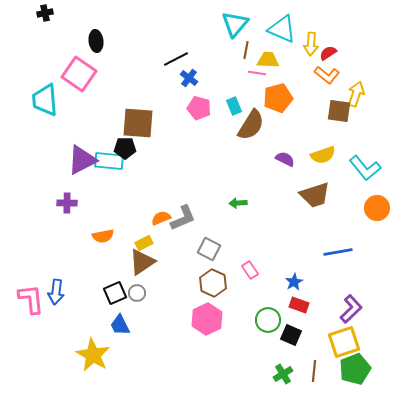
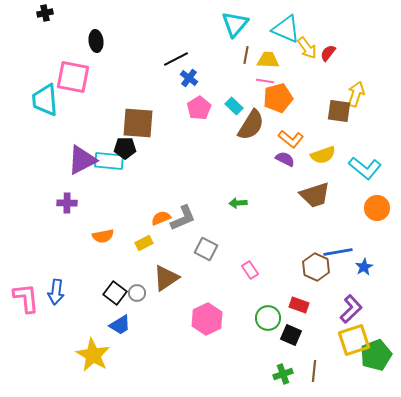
cyan triangle at (282, 29): moved 4 px right
yellow arrow at (311, 44): moved 4 px left, 4 px down; rotated 40 degrees counterclockwise
brown line at (246, 50): moved 5 px down
red semicircle at (328, 53): rotated 18 degrees counterclockwise
pink line at (257, 73): moved 8 px right, 8 px down
pink square at (79, 74): moved 6 px left, 3 px down; rotated 24 degrees counterclockwise
orange L-shape at (327, 75): moved 36 px left, 64 px down
cyan rectangle at (234, 106): rotated 24 degrees counterclockwise
pink pentagon at (199, 108): rotated 25 degrees clockwise
cyan L-shape at (365, 168): rotated 12 degrees counterclockwise
gray square at (209, 249): moved 3 px left
brown triangle at (142, 262): moved 24 px right, 16 px down
blue star at (294, 282): moved 70 px right, 15 px up
brown hexagon at (213, 283): moved 103 px right, 16 px up
black square at (115, 293): rotated 30 degrees counterclockwise
pink L-shape at (31, 299): moved 5 px left, 1 px up
green circle at (268, 320): moved 2 px up
blue trapezoid at (120, 325): rotated 95 degrees counterclockwise
yellow square at (344, 342): moved 10 px right, 2 px up
green pentagon at (355, 369): moved 21 px right, 14 px up
green cross at (283, 374): rotated 12 degrees clockwise
